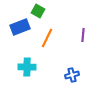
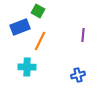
orange line: moved 7 px left, 3 px down
blue cross: moved 6 px right
